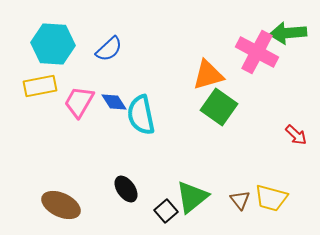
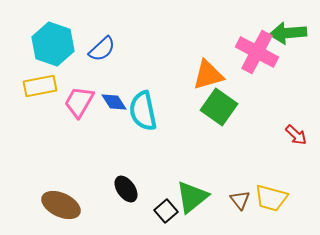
cyan hexagon: rotated 15 degrees clockwise
blue semicircle: moved 7 px left
cyan semicircle: moved 2 px right, 4 px up
